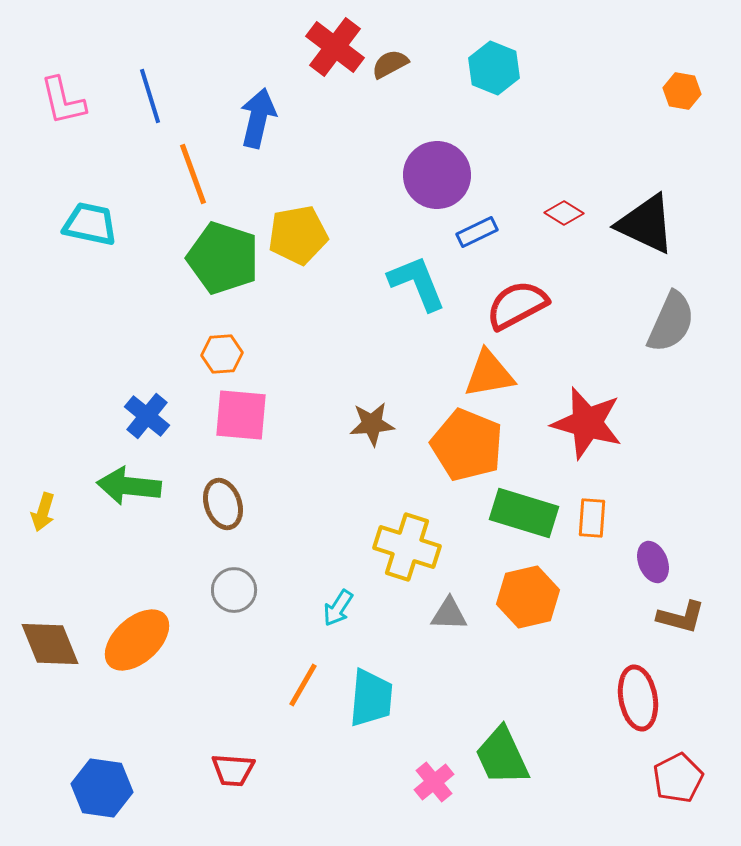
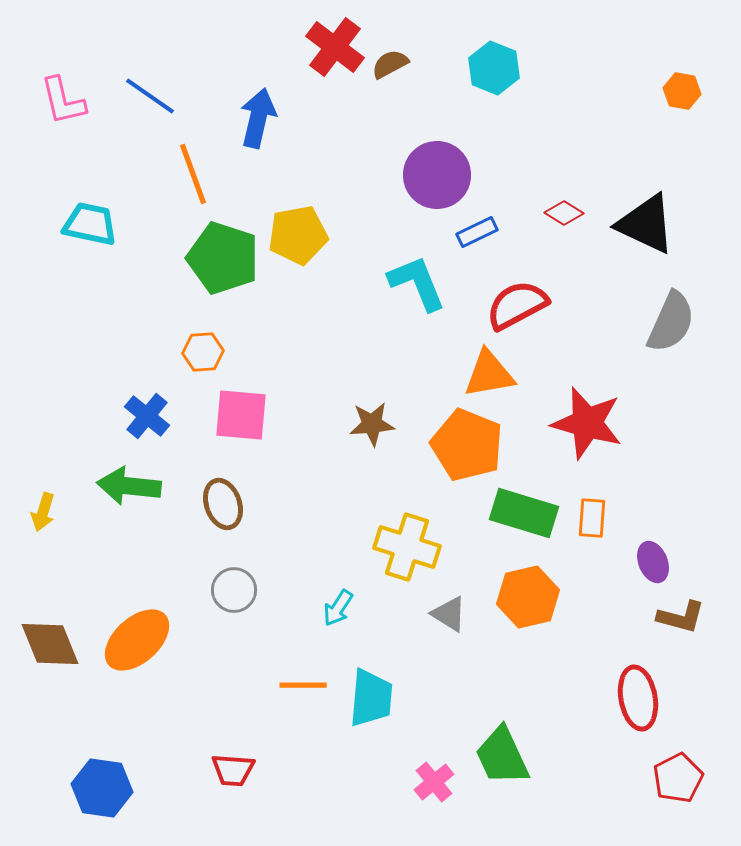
blue line at (150, 96): rotated 38 degrees counterclockwise
orange hexagon at (222, 354): moved 19 px left, 2 px up
gray triangle at (449, 614): rotated 30 degrees clockwise
orange line at (303, 685): rotated 60 degrees clockwise
